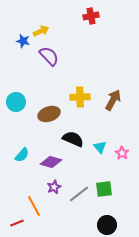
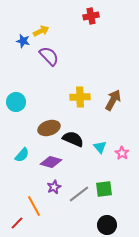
brown ellipse: moved 14 px down
red line: rotated 24 degrees counterclockwise
